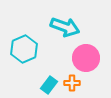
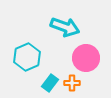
cyan hexagon: moved 3 px right, 8 px down
cyan rectangle: moved 1 px right, 2 px up
